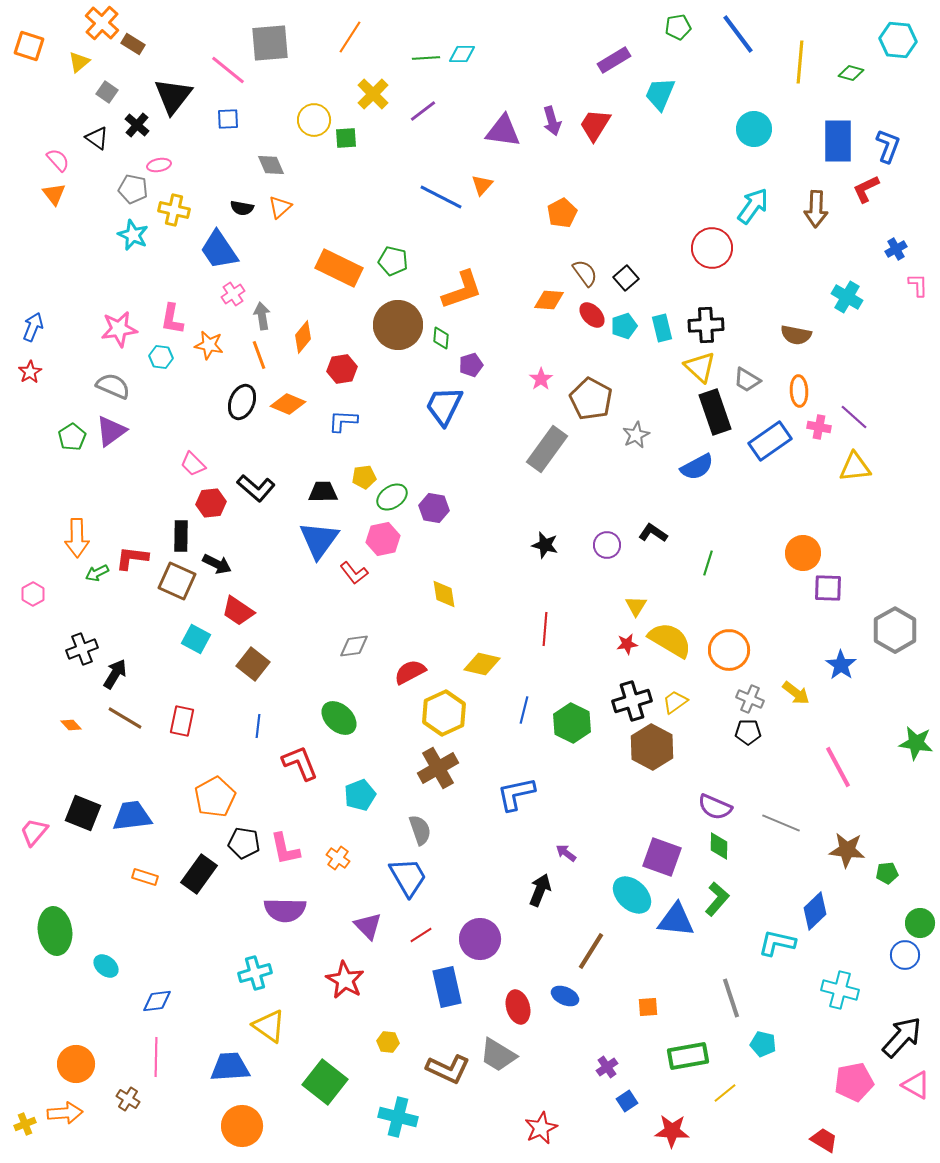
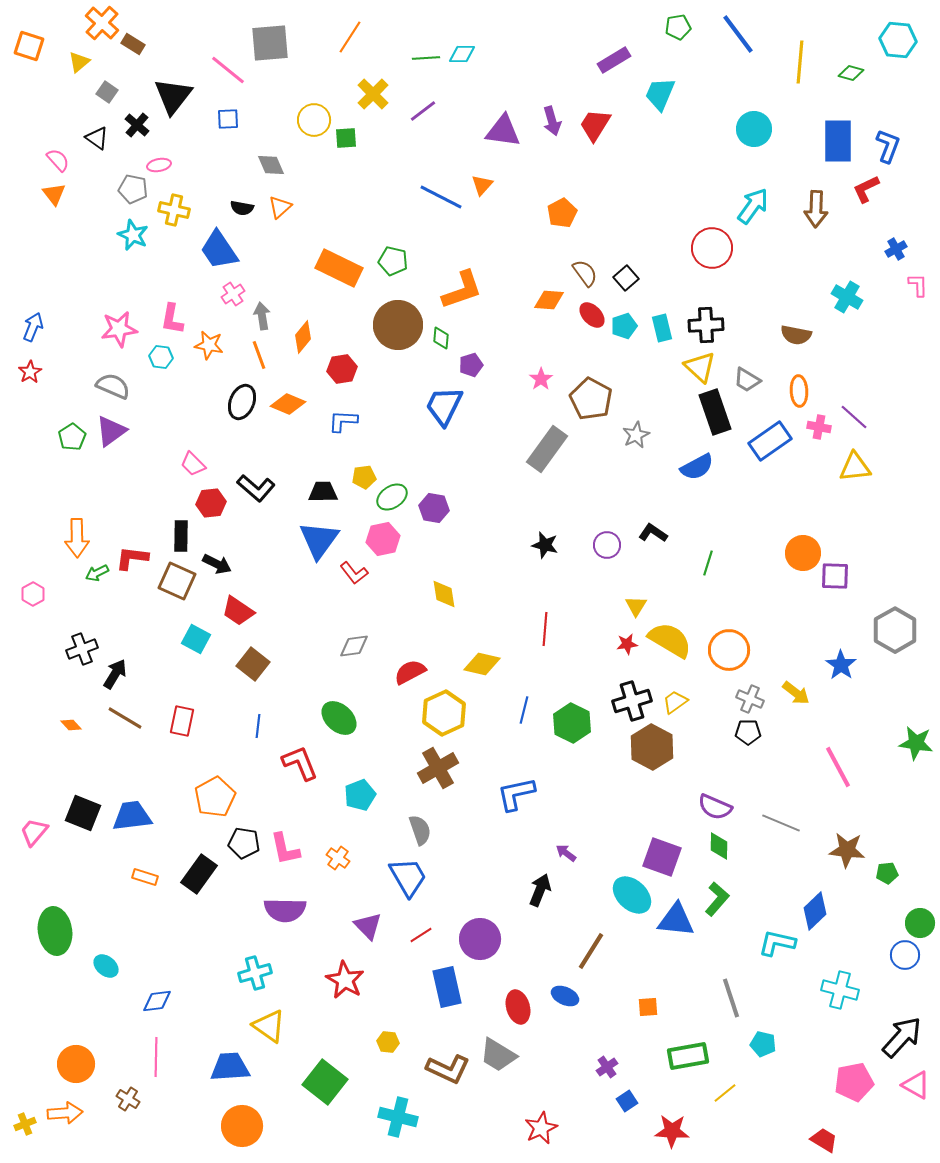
purple square at (828, 588): moved 7 px right, 12 px up
